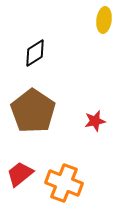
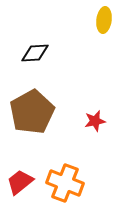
black diamond: rotated 28 degrees clockwise
brown pentagon: moved 1 px left, 1 px down; rotated 9 degrees clockwise
red trapezoid: moved 8 px down
orange cross: moved 1 px right
